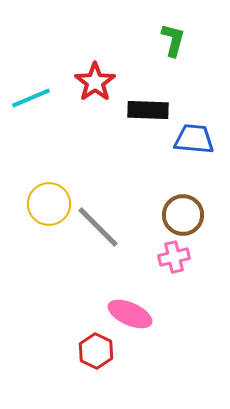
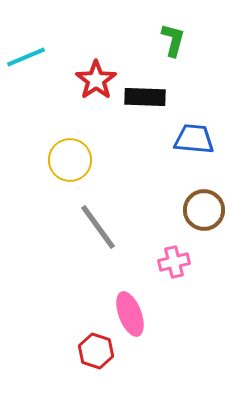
red star: moved 1 px right, 2 px up
cyan line: moved 5 px left, 41 px up
black rectangle: moved 3 px left, 13 px up
yellow circle: moved 21 px right, 44 px up
brown circle: moved 21 px right, 5 px up
gray line: rotated 9 degrees clockwise
pink cross: moved 5 px down
pink ellipse: rotated 45 degrees clockwise
red hexagon: rotated 8 degrees counterclockwise
